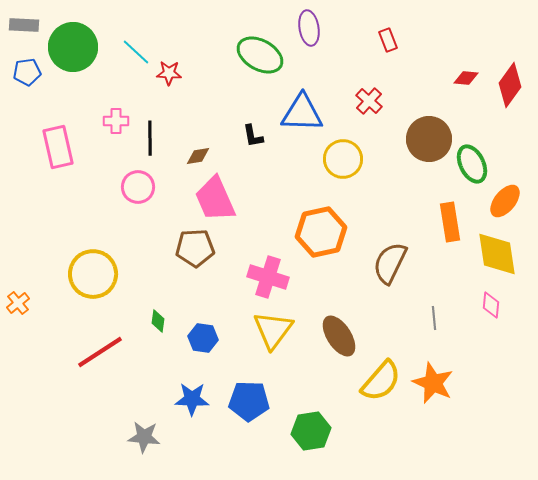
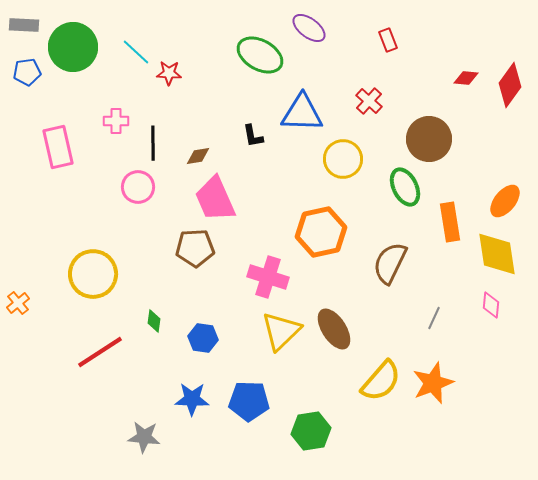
purple ellipse at (309, 28): rotated 44 degrees counterclockwise
black line at (150, 138): moved 3 px right, 5 px down
green ellipse at (472, 164): moved 67 px left, 23 px down
gray line at (434, 318): rotated 30 degrees clockwise
green diamond at (158, 321): moved 4 px left
yellow triangle at (273, 330): moved 8 px right, 1 px down; rotated 9 degrees clockwise
brown ellipse at (339, 336): moved 5 px left, 7 px up
orange star at (433, 383): rotated 27 degrees clockwise
